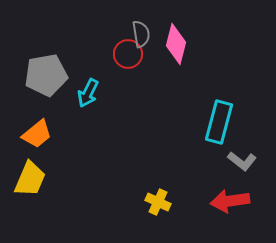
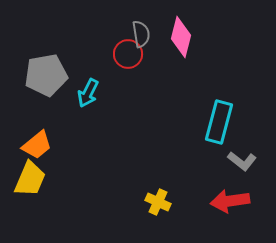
pink diamond: moved 5 px right, 7 px up
orange trapezoid: moved 11 px down
